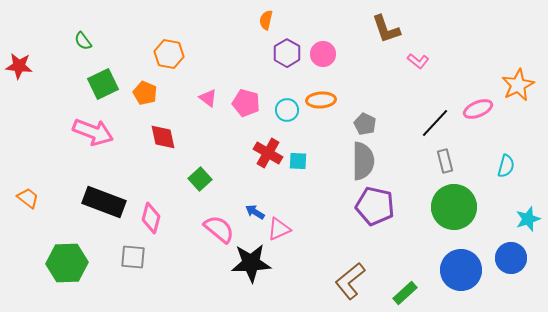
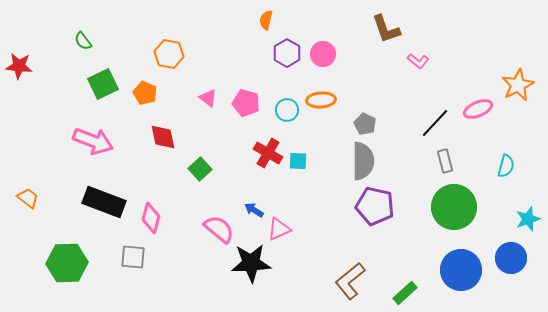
pink arrow at (93, 132): moved 9 px down
green square at (200, 179): moved 10 px up
blue arrow at (255, 212): moved 1 px left, 2 px up
